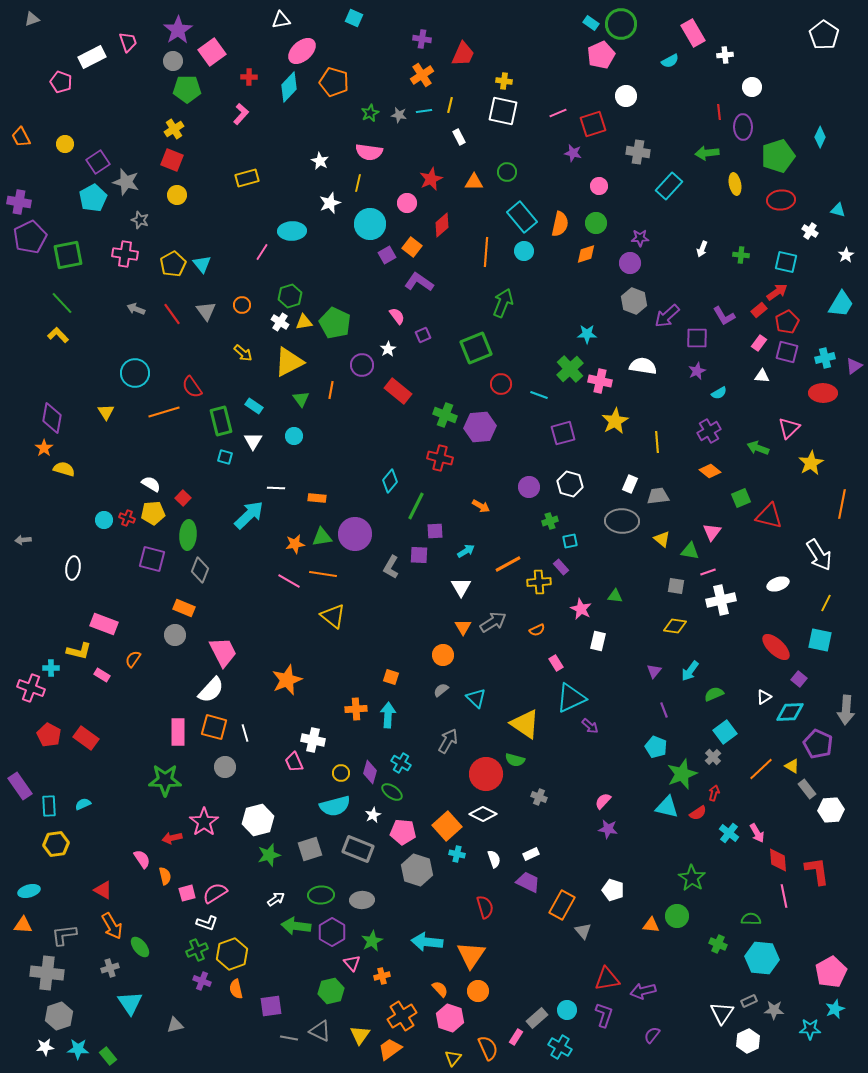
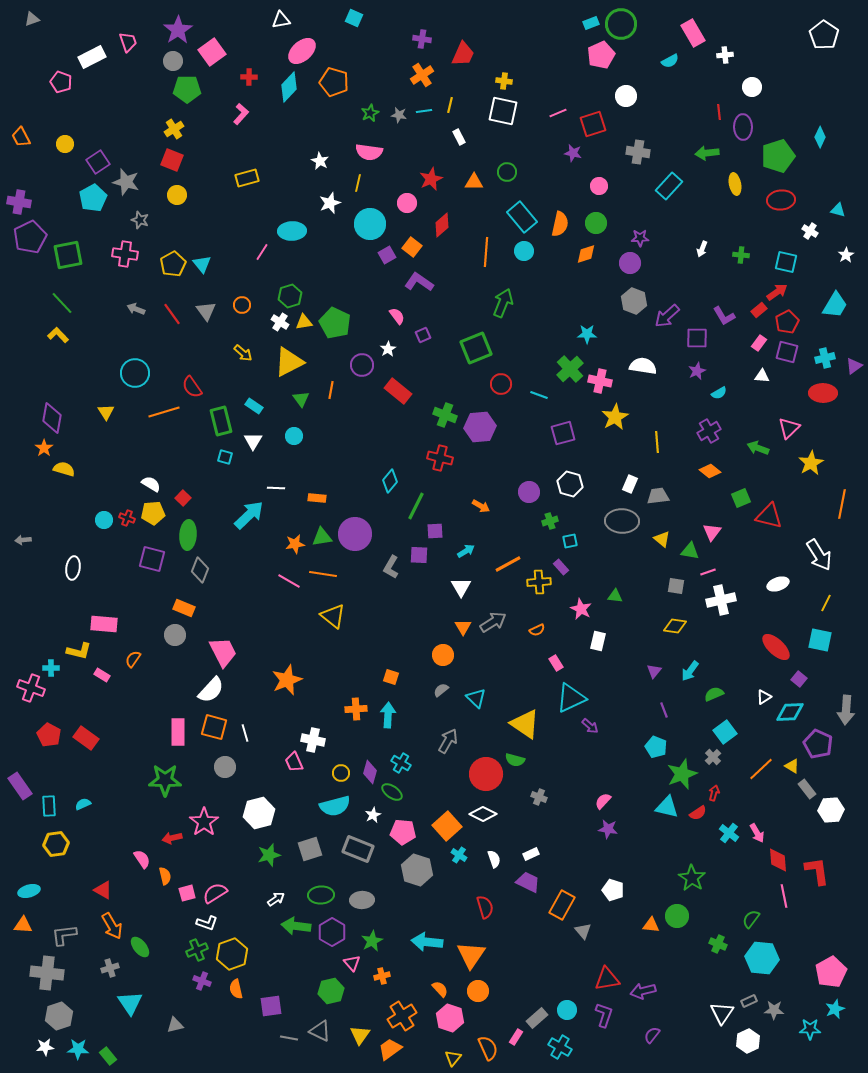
cyan rectangle at (591, 23): rotated 56 degrees counterclockwise
cyan trapezoid at (841, 304): moved 6 px left, 1 px down
yellow star at (615, 421): moved 4 px up
purple circle at (529, 487): moved 5 px down
pink rectangle at (104, 624): rotated 16 degrees counterclockwise
white hexagon at (258, 820): moved 1 px right, 7 px up
cyan cross at (457, 854): moved 2 px right, 1 px down; rotated 21 degrees clockwise
green semicircle at (751, 919): rotated 54 degrees counterclockwise
